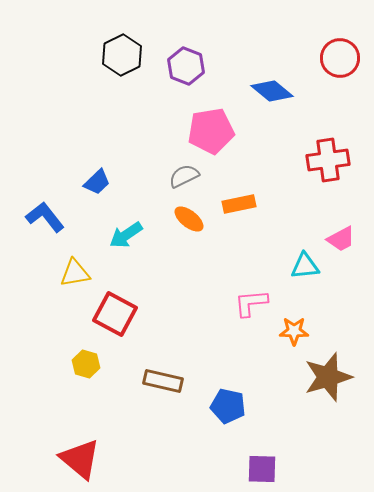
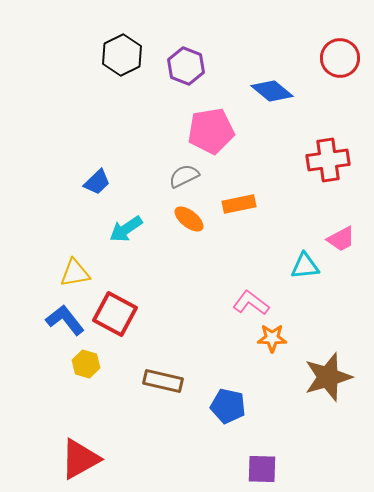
blue L-shape: moved 20 px right, 103 px down
cyan arrow: moved 6 px up
pink L-shape: rotated 42 degrees clockwise
orange star: moved 22 px left, 7 px down
red triangle: rotated 51 degrees clockwise
